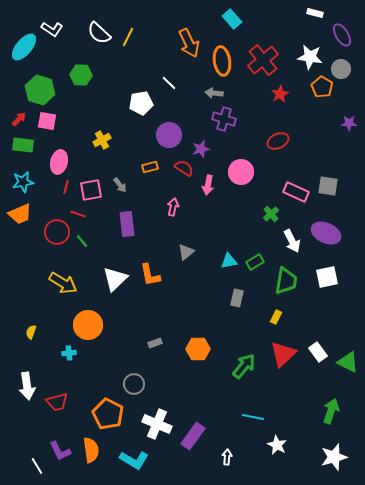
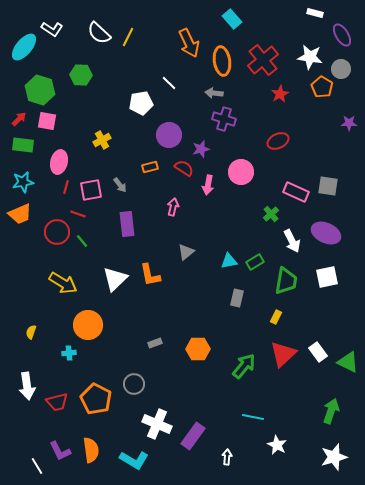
orange pentagon at (108, 414): moved 12 px left, 15 px up
